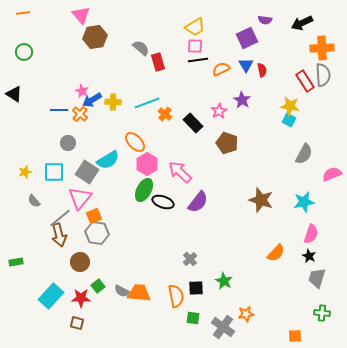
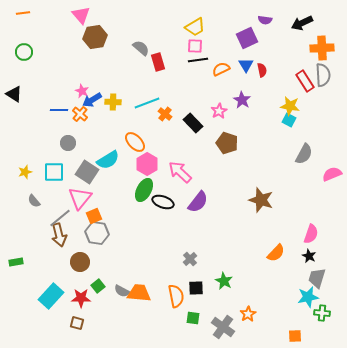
cyan star at (304, 202): moved 4 px right, 95 px down
orange star at (246, 314): moved 2 px right; rotated 21 degrees counterclockwise
